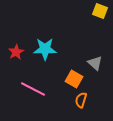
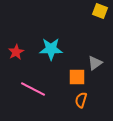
cyan star: moved 6 px right
gray triangle: rotated 42 degrees clockwise
orange square: moved 3 px right, 2 px up; rotated 30 degrees counterclockwise
